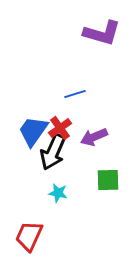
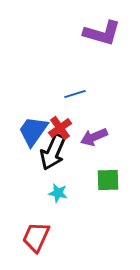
red trapezoid: moved 7 px right, 1 px down
